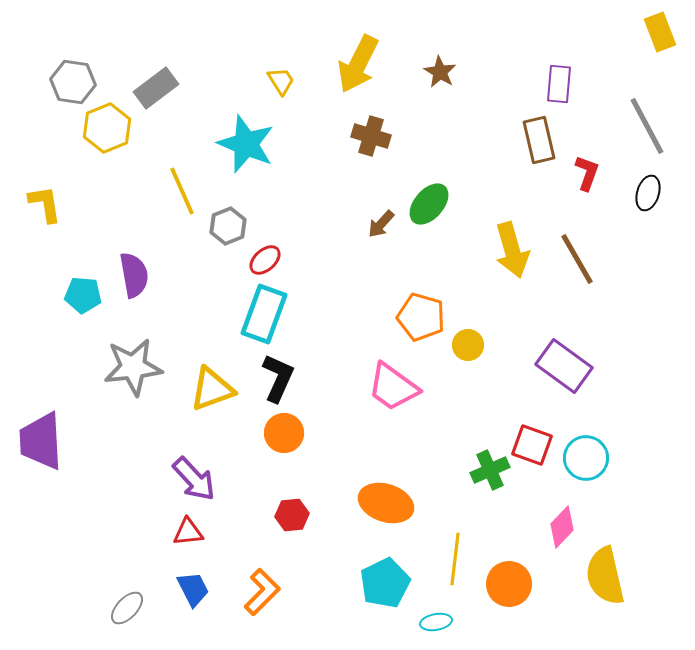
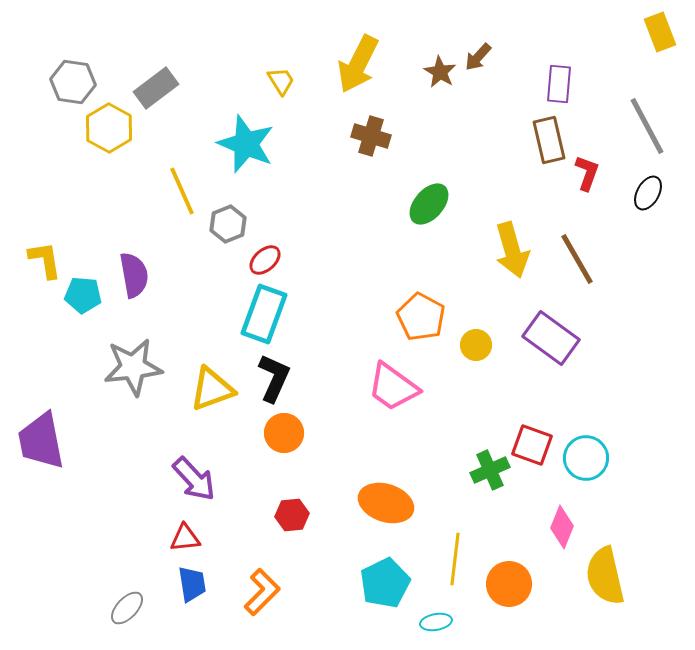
yellow hexagon at (107, 128): moved 2 px right; rotated 9 degrees counterclockwise
brown rectangle at (539, 140): moved 10 px right
black ellipse at (648, 193): rotated 12 degrees clockwise
yellow L-shape at (45, 204): moved 56 px down
brown arrow at (381, 224): moved 97 px right, 167 px up
gray hexagon at (228, 226): moved 2 px up
orange pentagon at (421, 317): rotated 12 degrees clockwise
yellow circle at (468, 345): moved 8 px right
purple rectangle at (564, 366): moved 13 px left, 28 px up
black L-shape at (278, 378): moved 4 px left
purple trapezoid at (41, 441): rotated 8 degrees counterclockwise
pink diamond at (562, 527): rotated 21 degrees counterclockwise
red triangle at (188, 532): moved 3 px left, 6 px down
blue trapezoid at (193, 589): moved 1 px left, 5 px up; rotated 18 degrees clockwise
